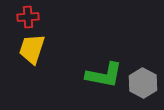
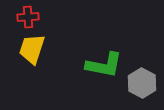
green L-shape: moved 10 px up
gray hexagon: moved 1 px left
